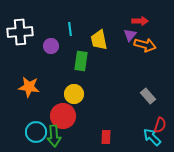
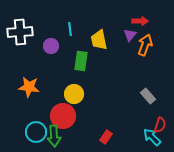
orange arrow: rotated 85 degrees counterclockwise
red rectangle: rotated 32 degrees clockwise
